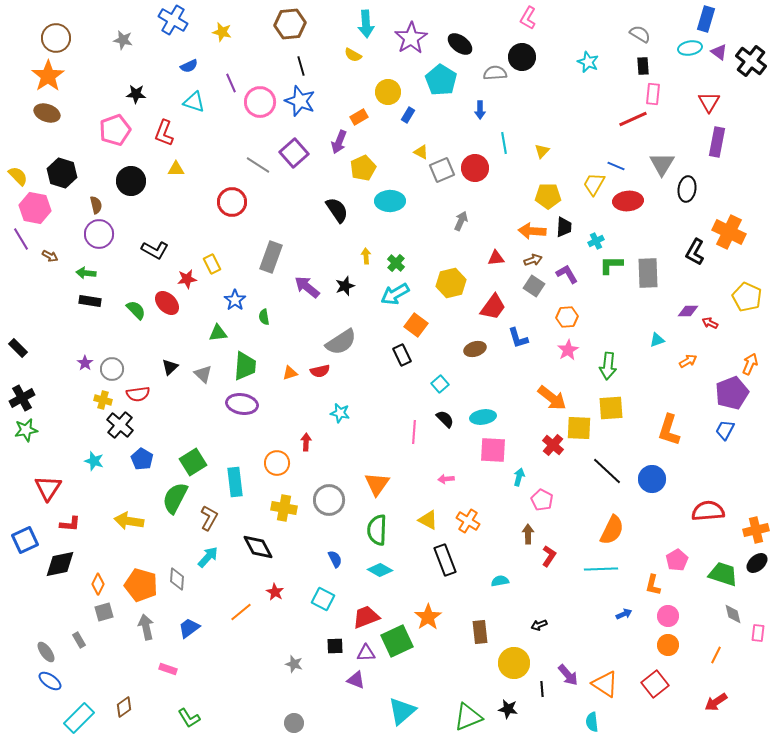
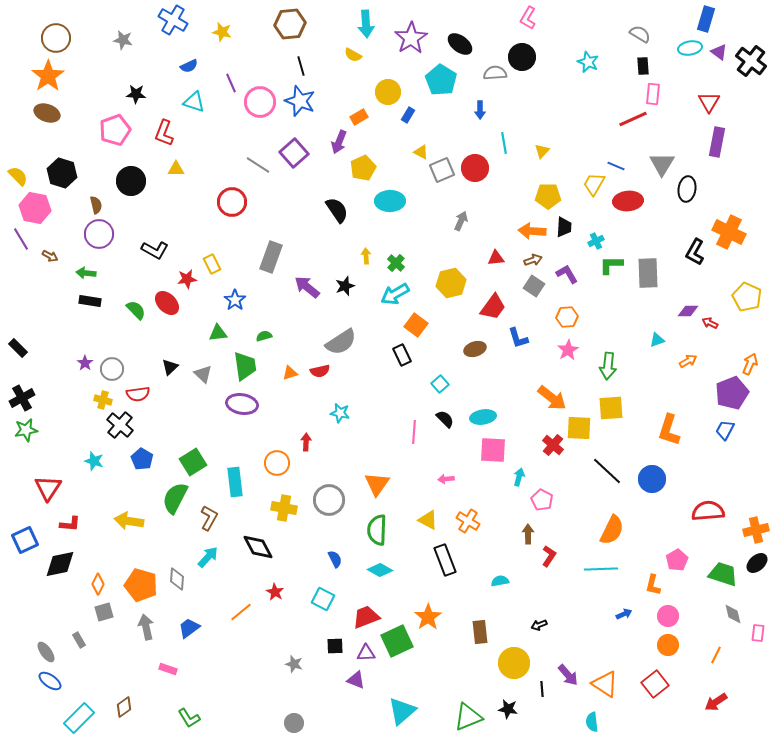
green semicircle at (264, 317): moved 19 px down; rotated 84 degrees clockwise
green trapezoid at (245, 366): rotated 12 degrees counterclockwise
